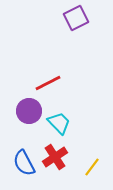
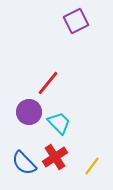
purple square: moved 3 px down
red line: rotated 24 degrees counterclockwise
purple circle: moved 1 px down
blue semicircle: rotated 16 degrees counterclockwise
yellow line: moved 1 px up
